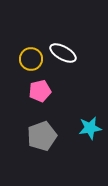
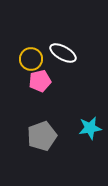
pink pentagon: moved 10 px up
